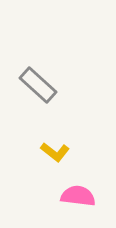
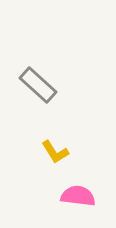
yellow L-shape: rotated 20 degrees clockwise
